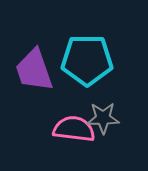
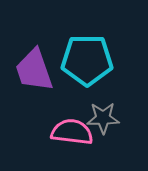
pink semicircle: moved 2 px left, 3 px down
